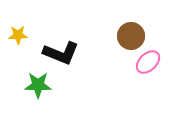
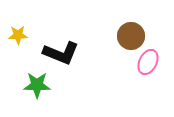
pink ellipse: rotated 20 degrees counterclockwise
green star: moved 1 px left
